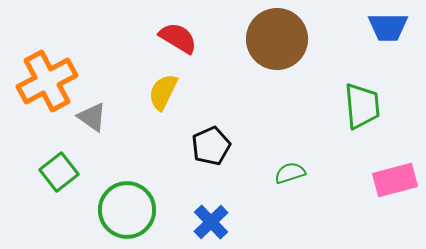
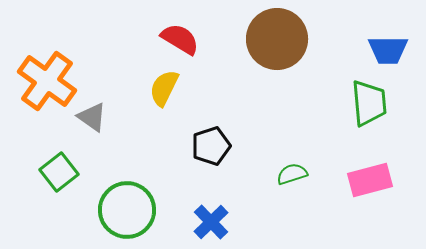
blue trapezoid: moved 23 px down
red semicircle: moved 2 px right, 1 px down
orange cross: rotated 26 degrees counterclockwise
yellow semicircle: moved 1 px right, 4 px up
green trapezoid: moved 7 px right, 3 px up
black pentagon: rotated 6 degrees clockwise
green semicircle: moved 2 px right, 1 px down
pink rectangle: moved 25 px left
